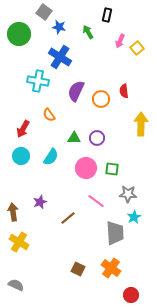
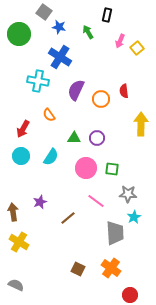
purple semicircle: moved 1 px up
red circle: moved 1 px left
